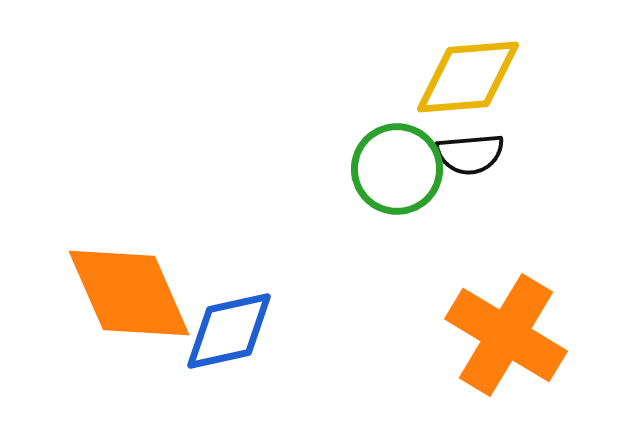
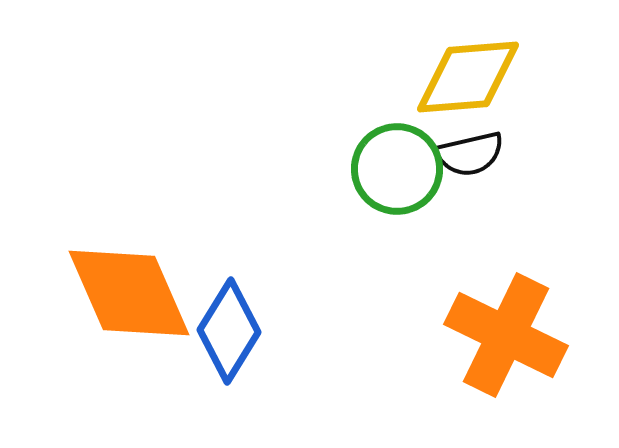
black semicircle: rotated 8 degrees counterclockwise
blue diamond: rotated 46 degrees counterclockwise
orange cross: rotated 5 degrees counterclockwise
